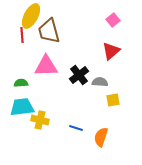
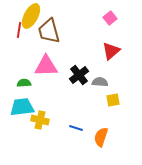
pink square: moved 3 px left, 2 px up
red line: moved 3 px left, 5 px up; rotated 14 degrees clockwise
green semicircle: moved 3 px right
